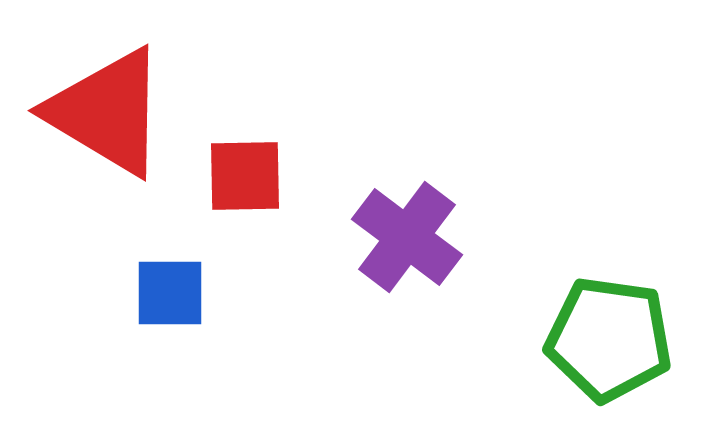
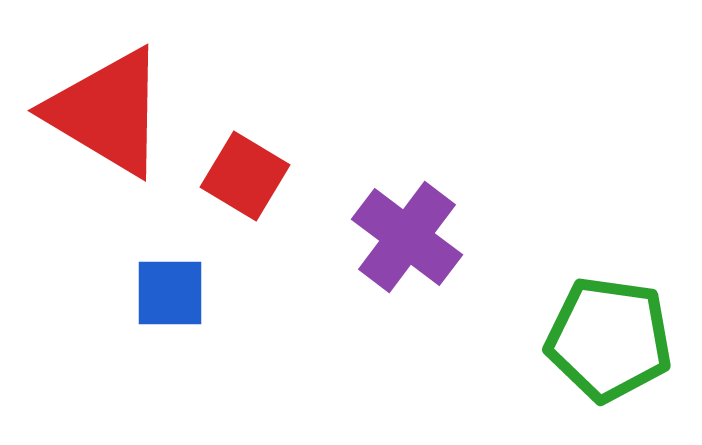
red square: rotated 32 degrees clockwise
